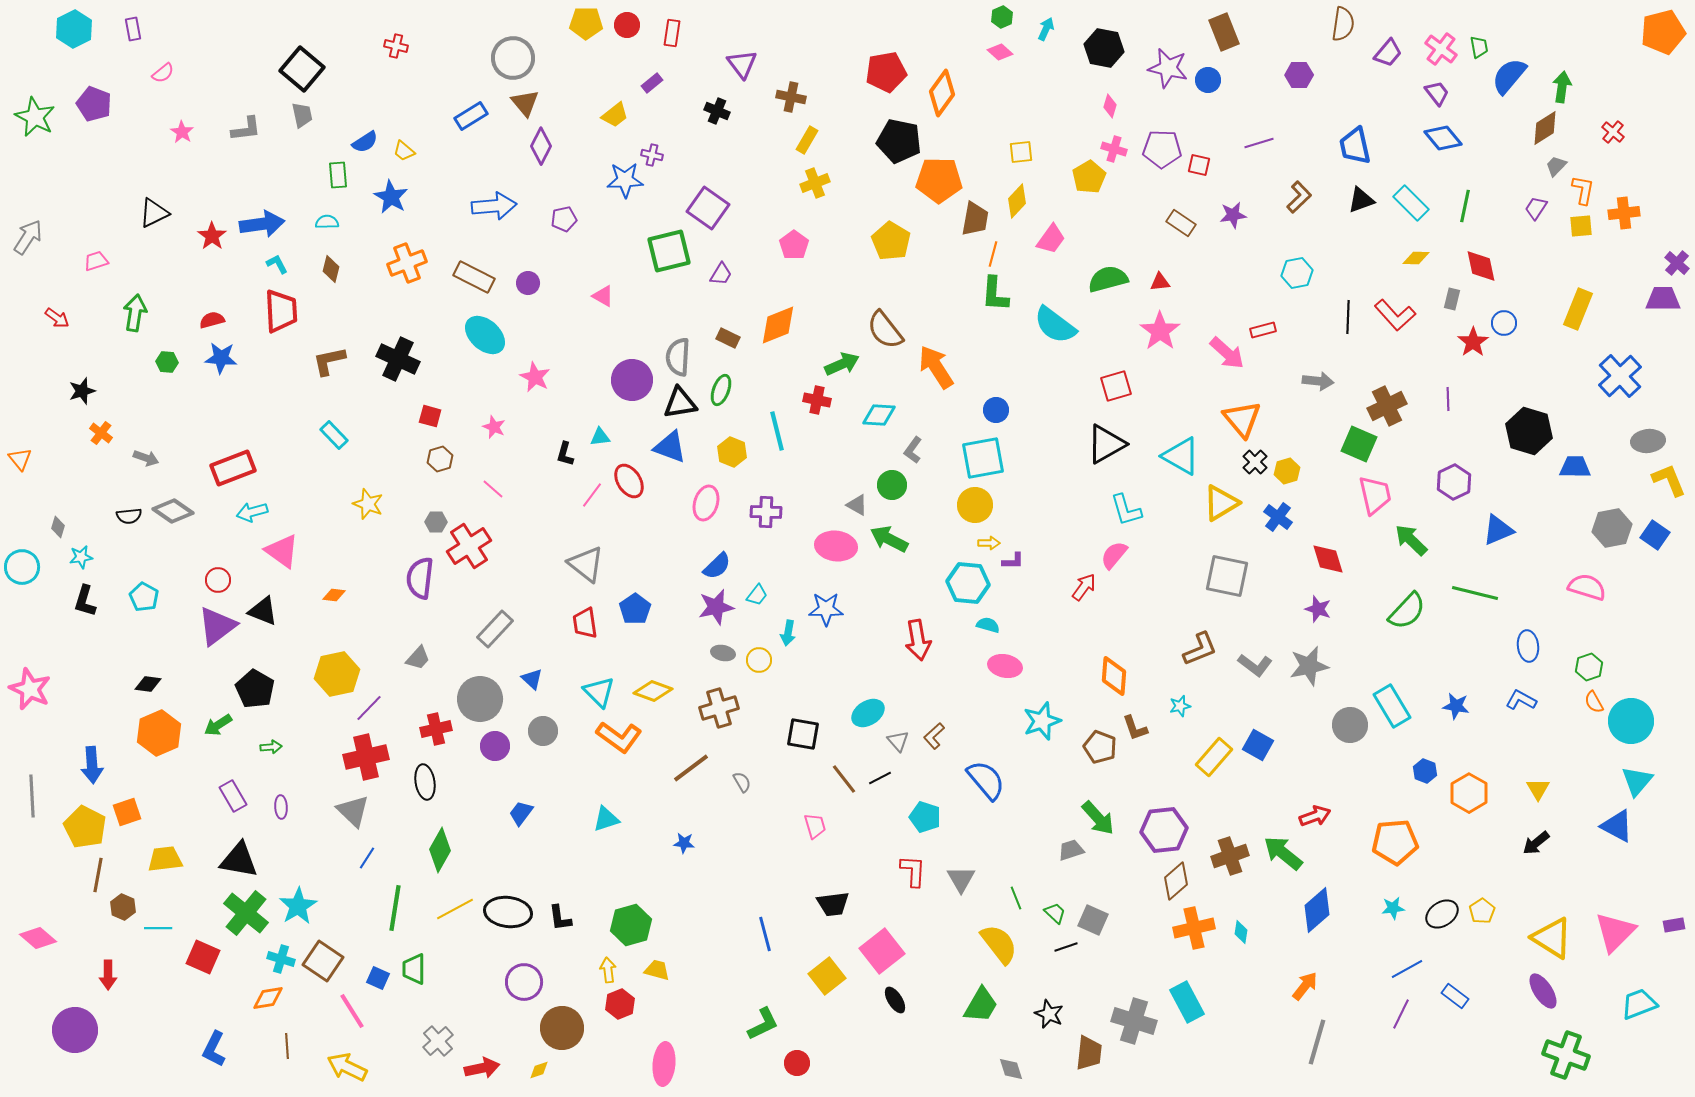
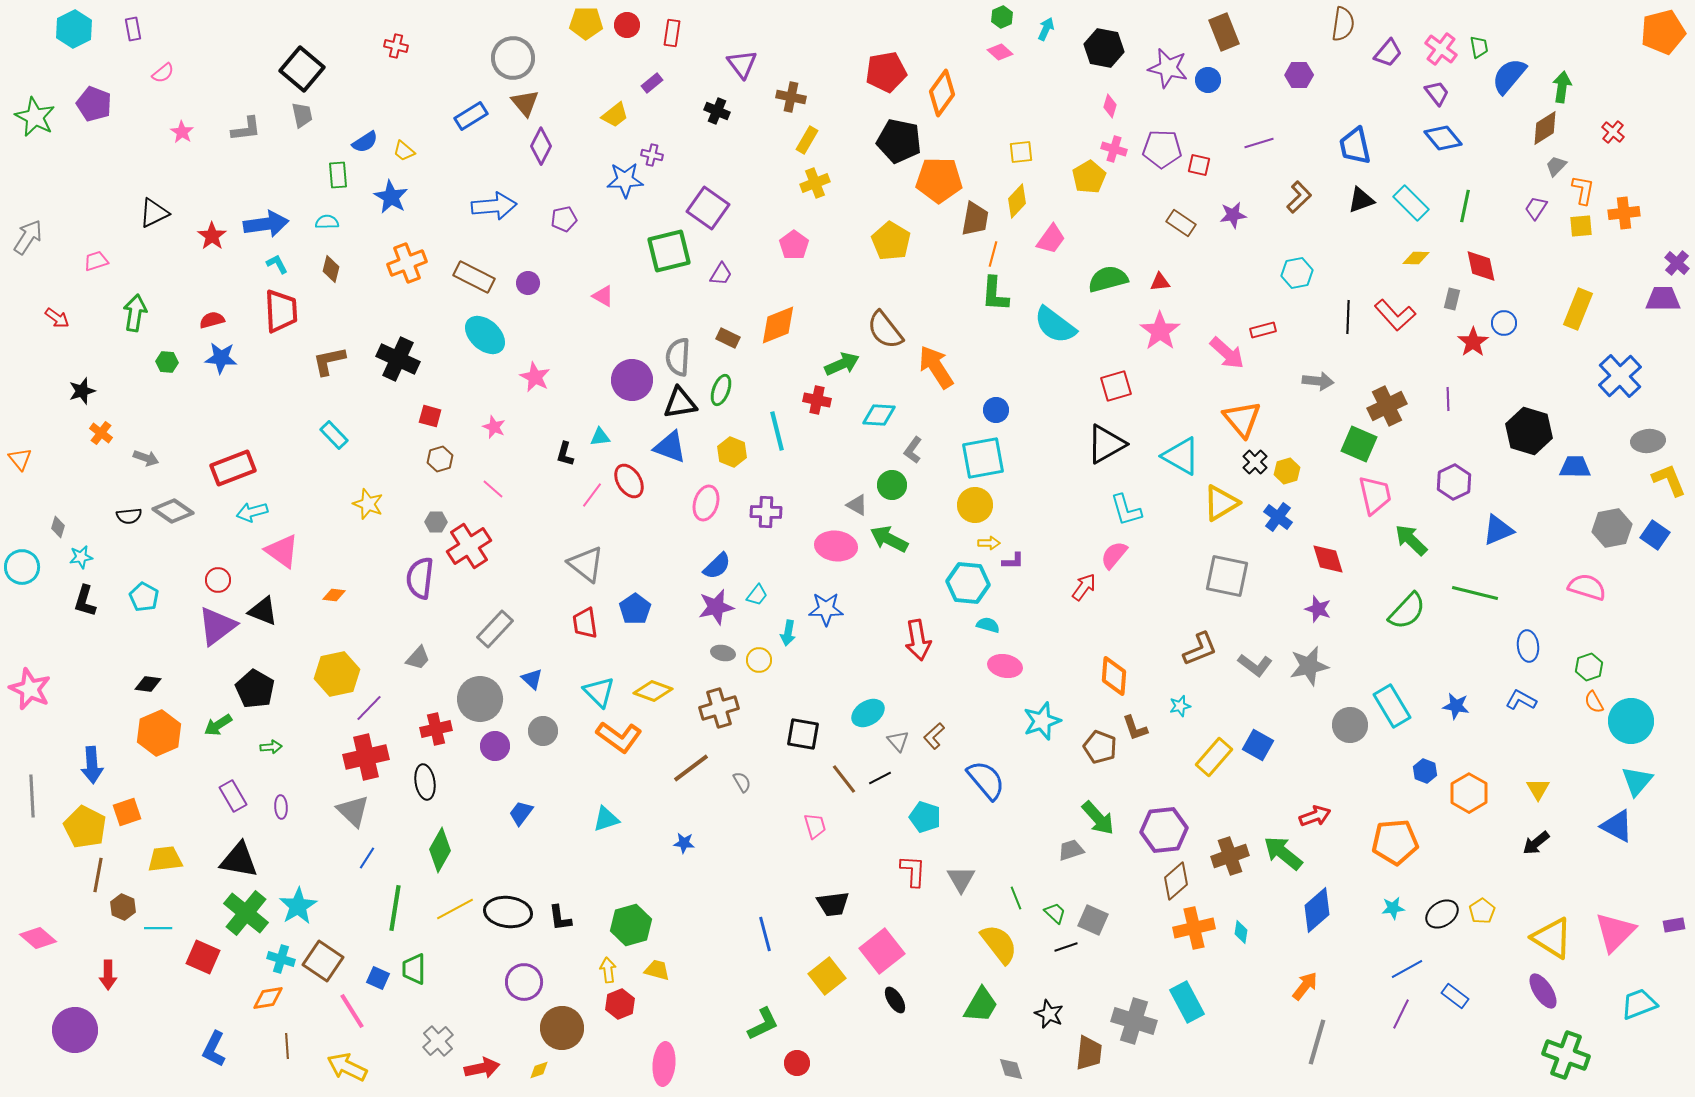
blue arrow at (262, 224): moved 4 px right
